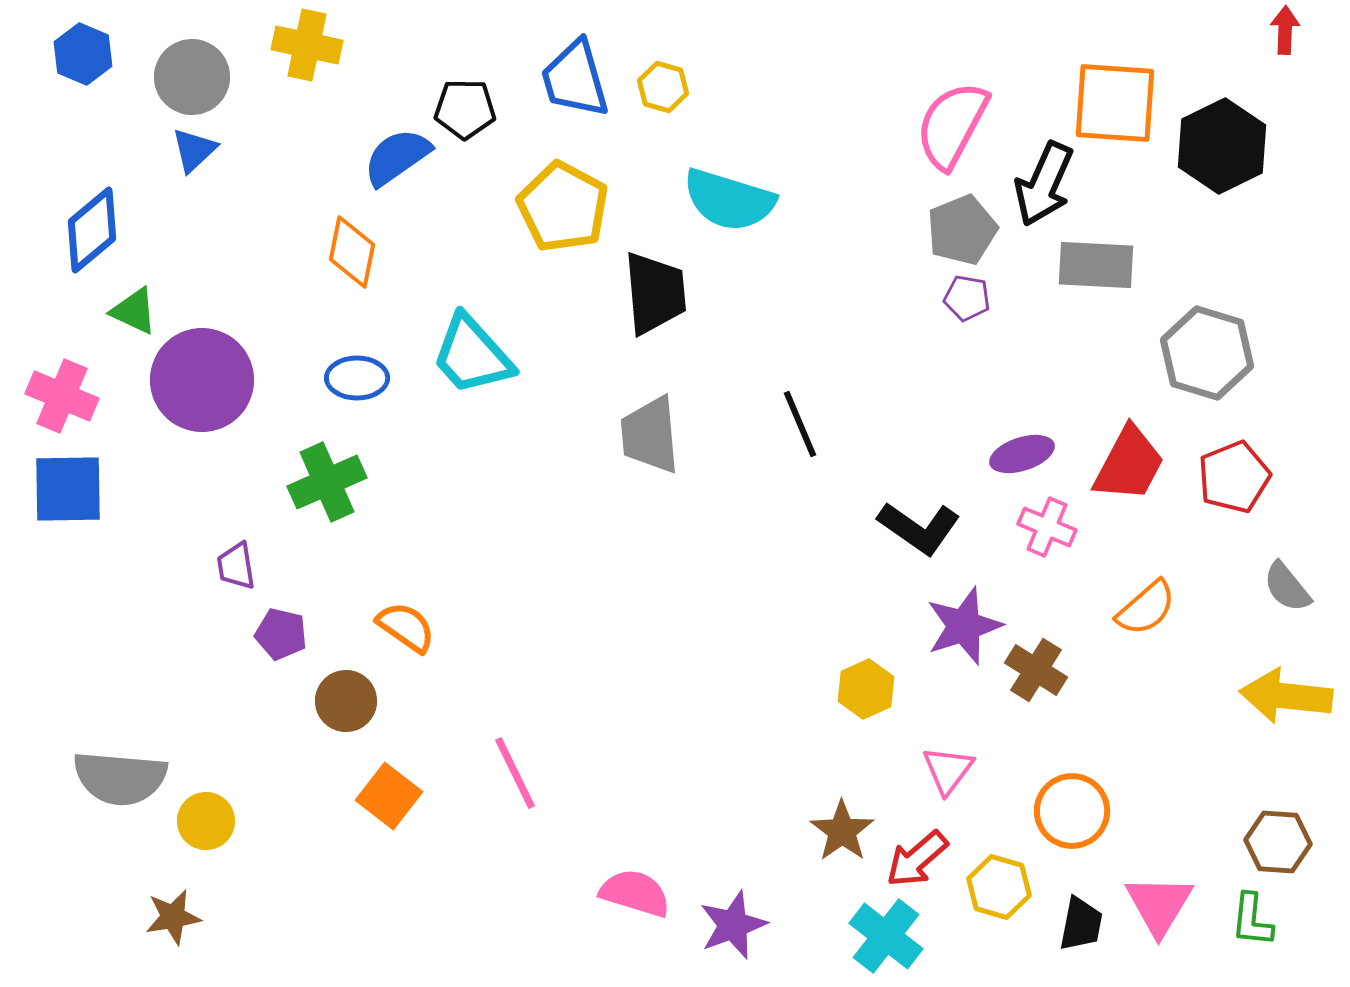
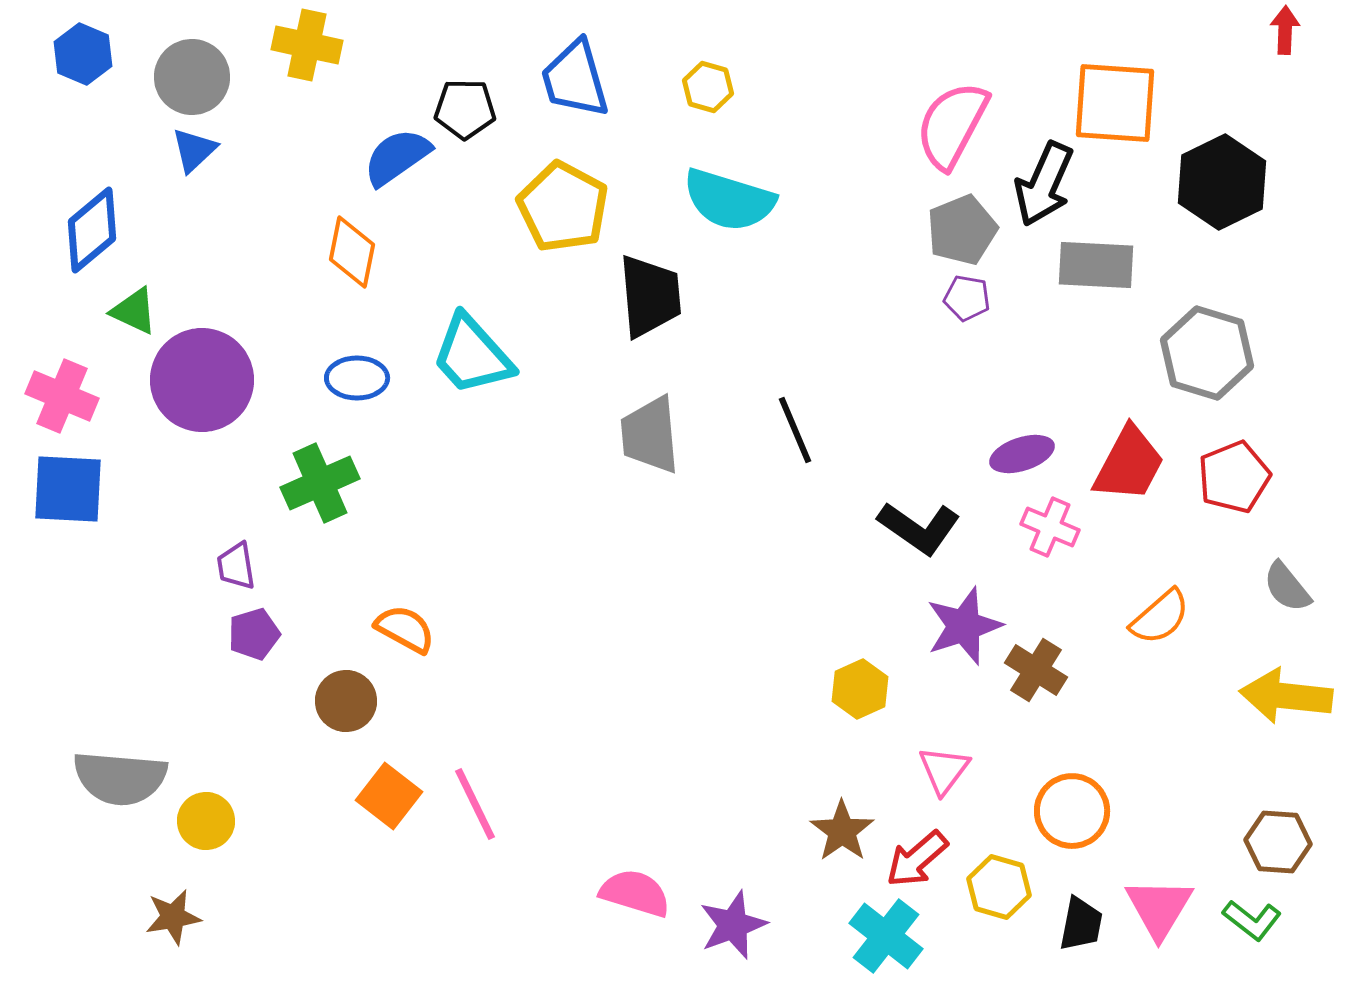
yellow hexagon at (663, 87): moved 45 px right
black hexagon at (1222, 146): moved 36 px down
black trapezoid at (655, 293): moved 5 px left, 3 px down
black line at (800, 424): moved 5 px left, 6 px down
green cross at (327, 482): moved 7 px left, 1 px down
blue square at (68, 489): rotated 4 degrees clockwise
pink cross at (1047, 527): moved 3 px right
orange semicircle at (1146, 608): moved 14 px right, 9 px down
orange semicircle at (406, 627): moved 1 px left, 2 px down; rotated 6 degrees counterclockwise
purple pentagon at (281, 634): moved 27 px left; rotated 30 degrees counterclockwise
yellow hexagon at (866, 689): moved 6 px left
pink triangle at (948, 770): moved 4 px left
pink line at (515, 773): moved 40 px left, 31 px down
pink triangle at (1159, 905): moved 3 px down
green L-shape at (1252, 920): rotated 58 degrees counterclockwise
